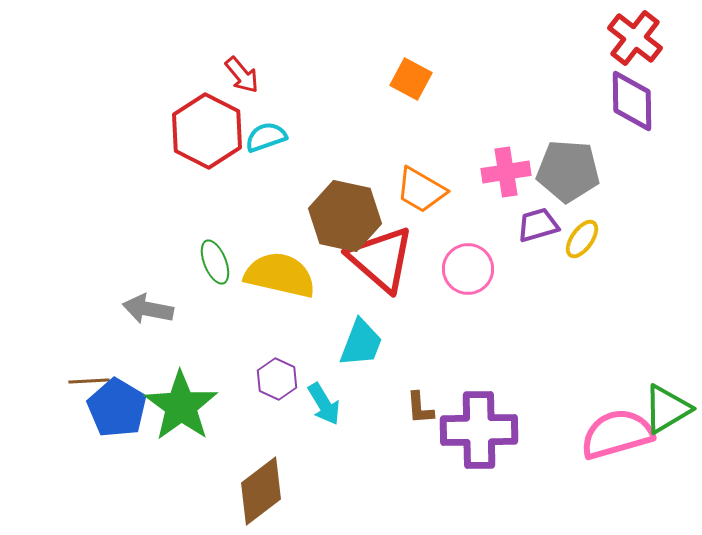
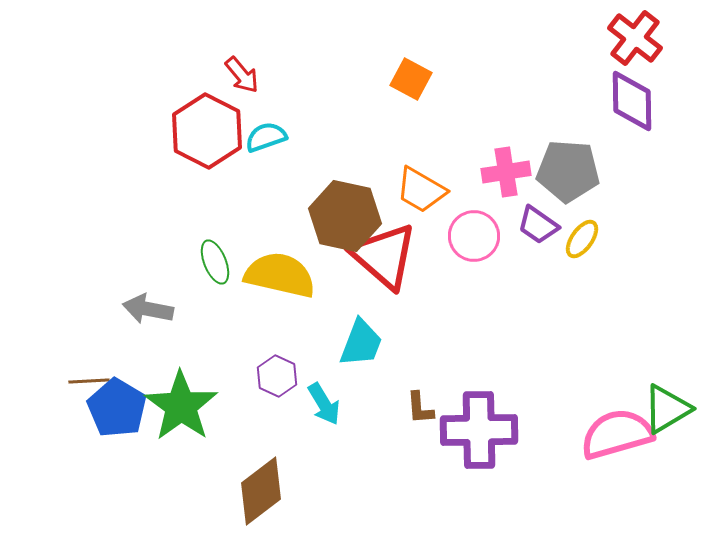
purple trapezoid: rotated 129 degrees counterclockwise
red triangle: moved 3 px right, 3 px up
pink circle: moved 6 px right, 33 px up
purple hexagon: moved 3 px up
